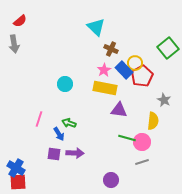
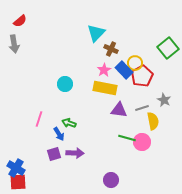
cyan triangle: moved 6 px down; rotated 30 degrees clockwise
yellow semicircle: rotated 18 degrees counterclockwise
purple square: rotated 24 degrees counterclockwise
gray line: moved 54 px up
